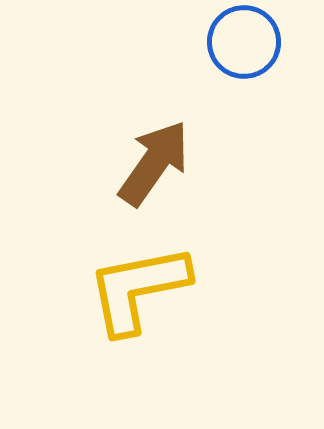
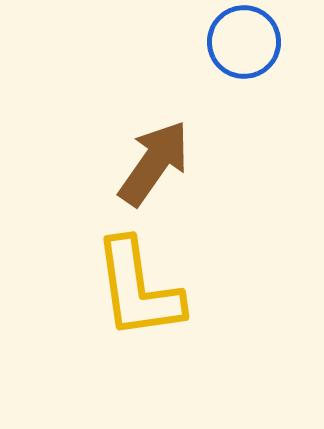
yellow L-shape: rotated 87 degrees counterclockwise
